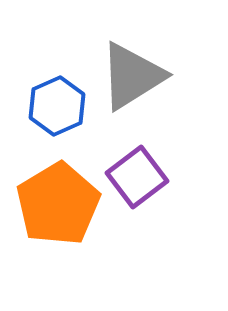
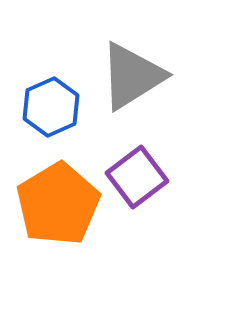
blue hexagon: moved 6 px left, 1 px down
